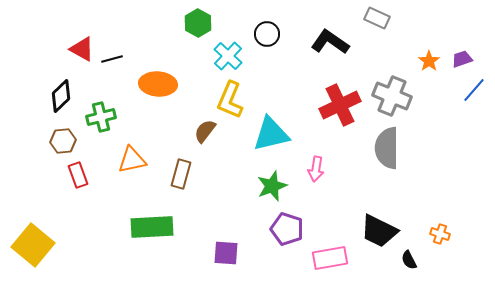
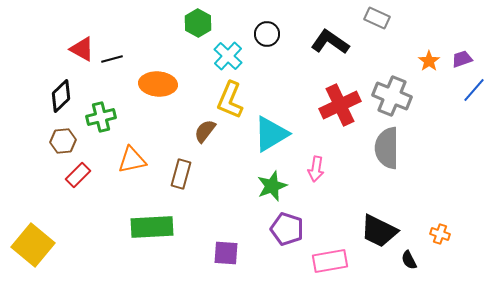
cyan triangle: rotated 18 degrees counterclockwise
red rectangle: rotated 65 degrees clockwise
pink rectangle: moved 3 px down
